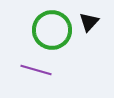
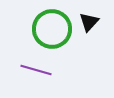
green circle: moved 1 px up
